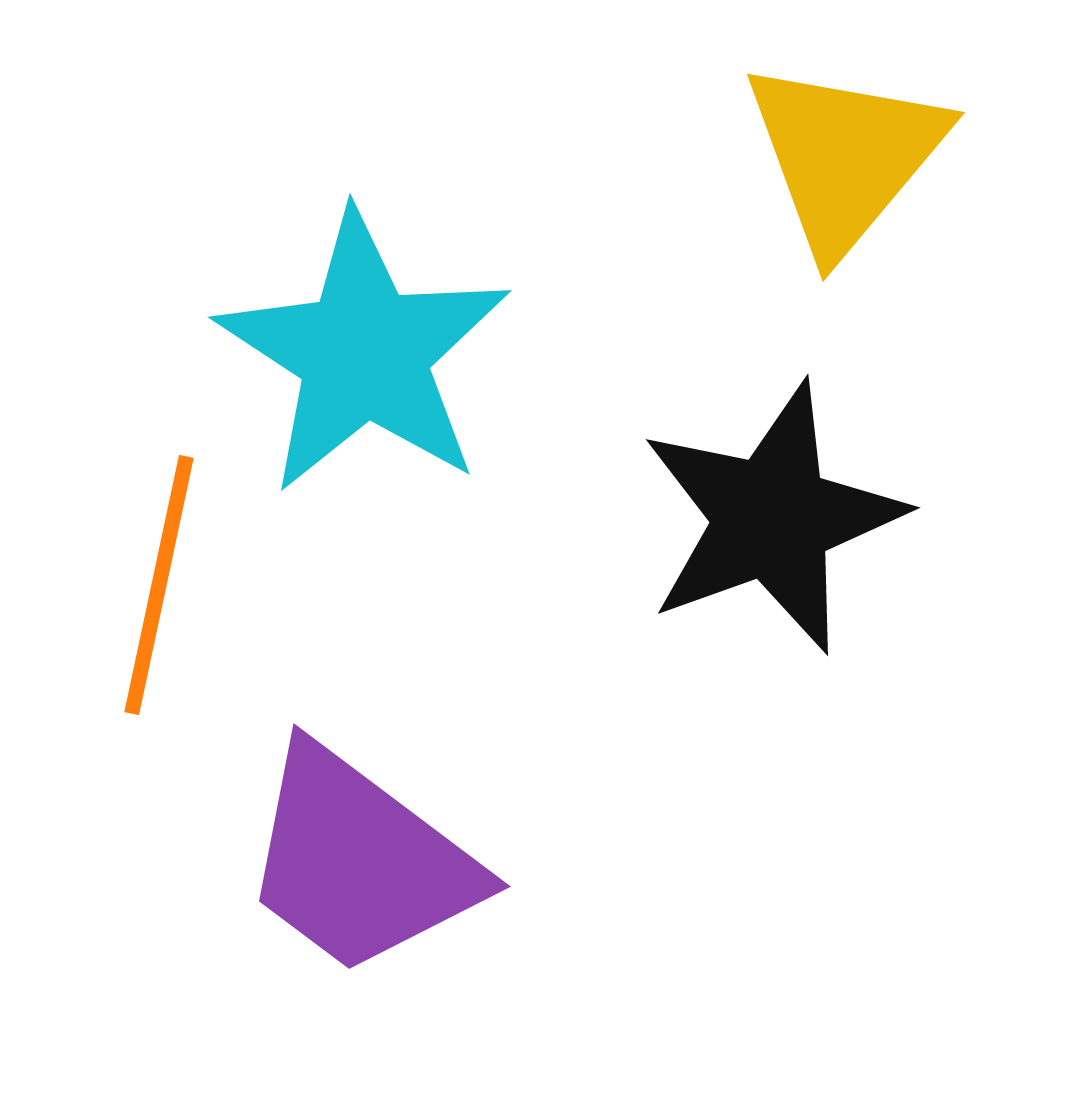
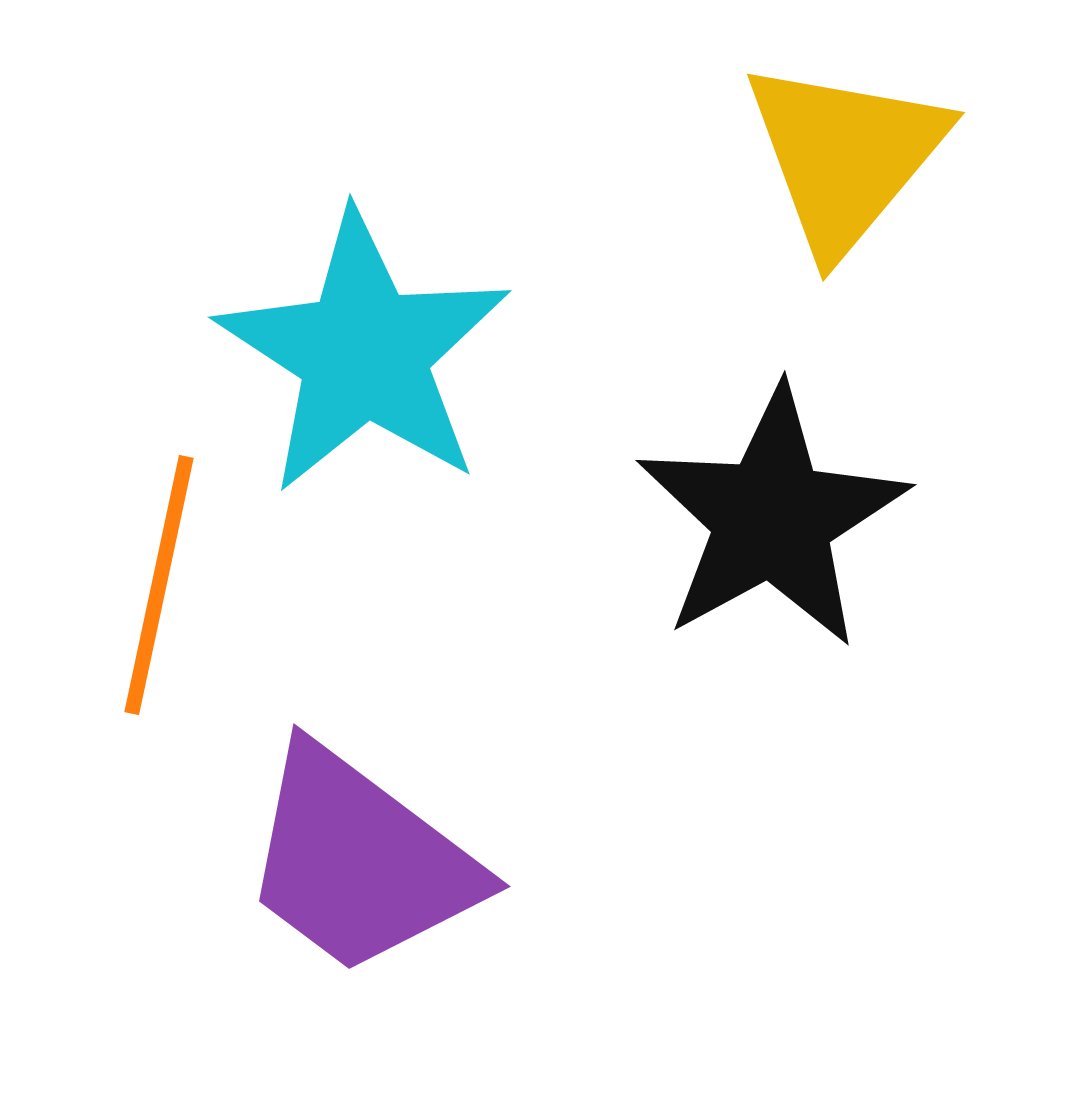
black star: rotated 9 degrees counterclockwise
